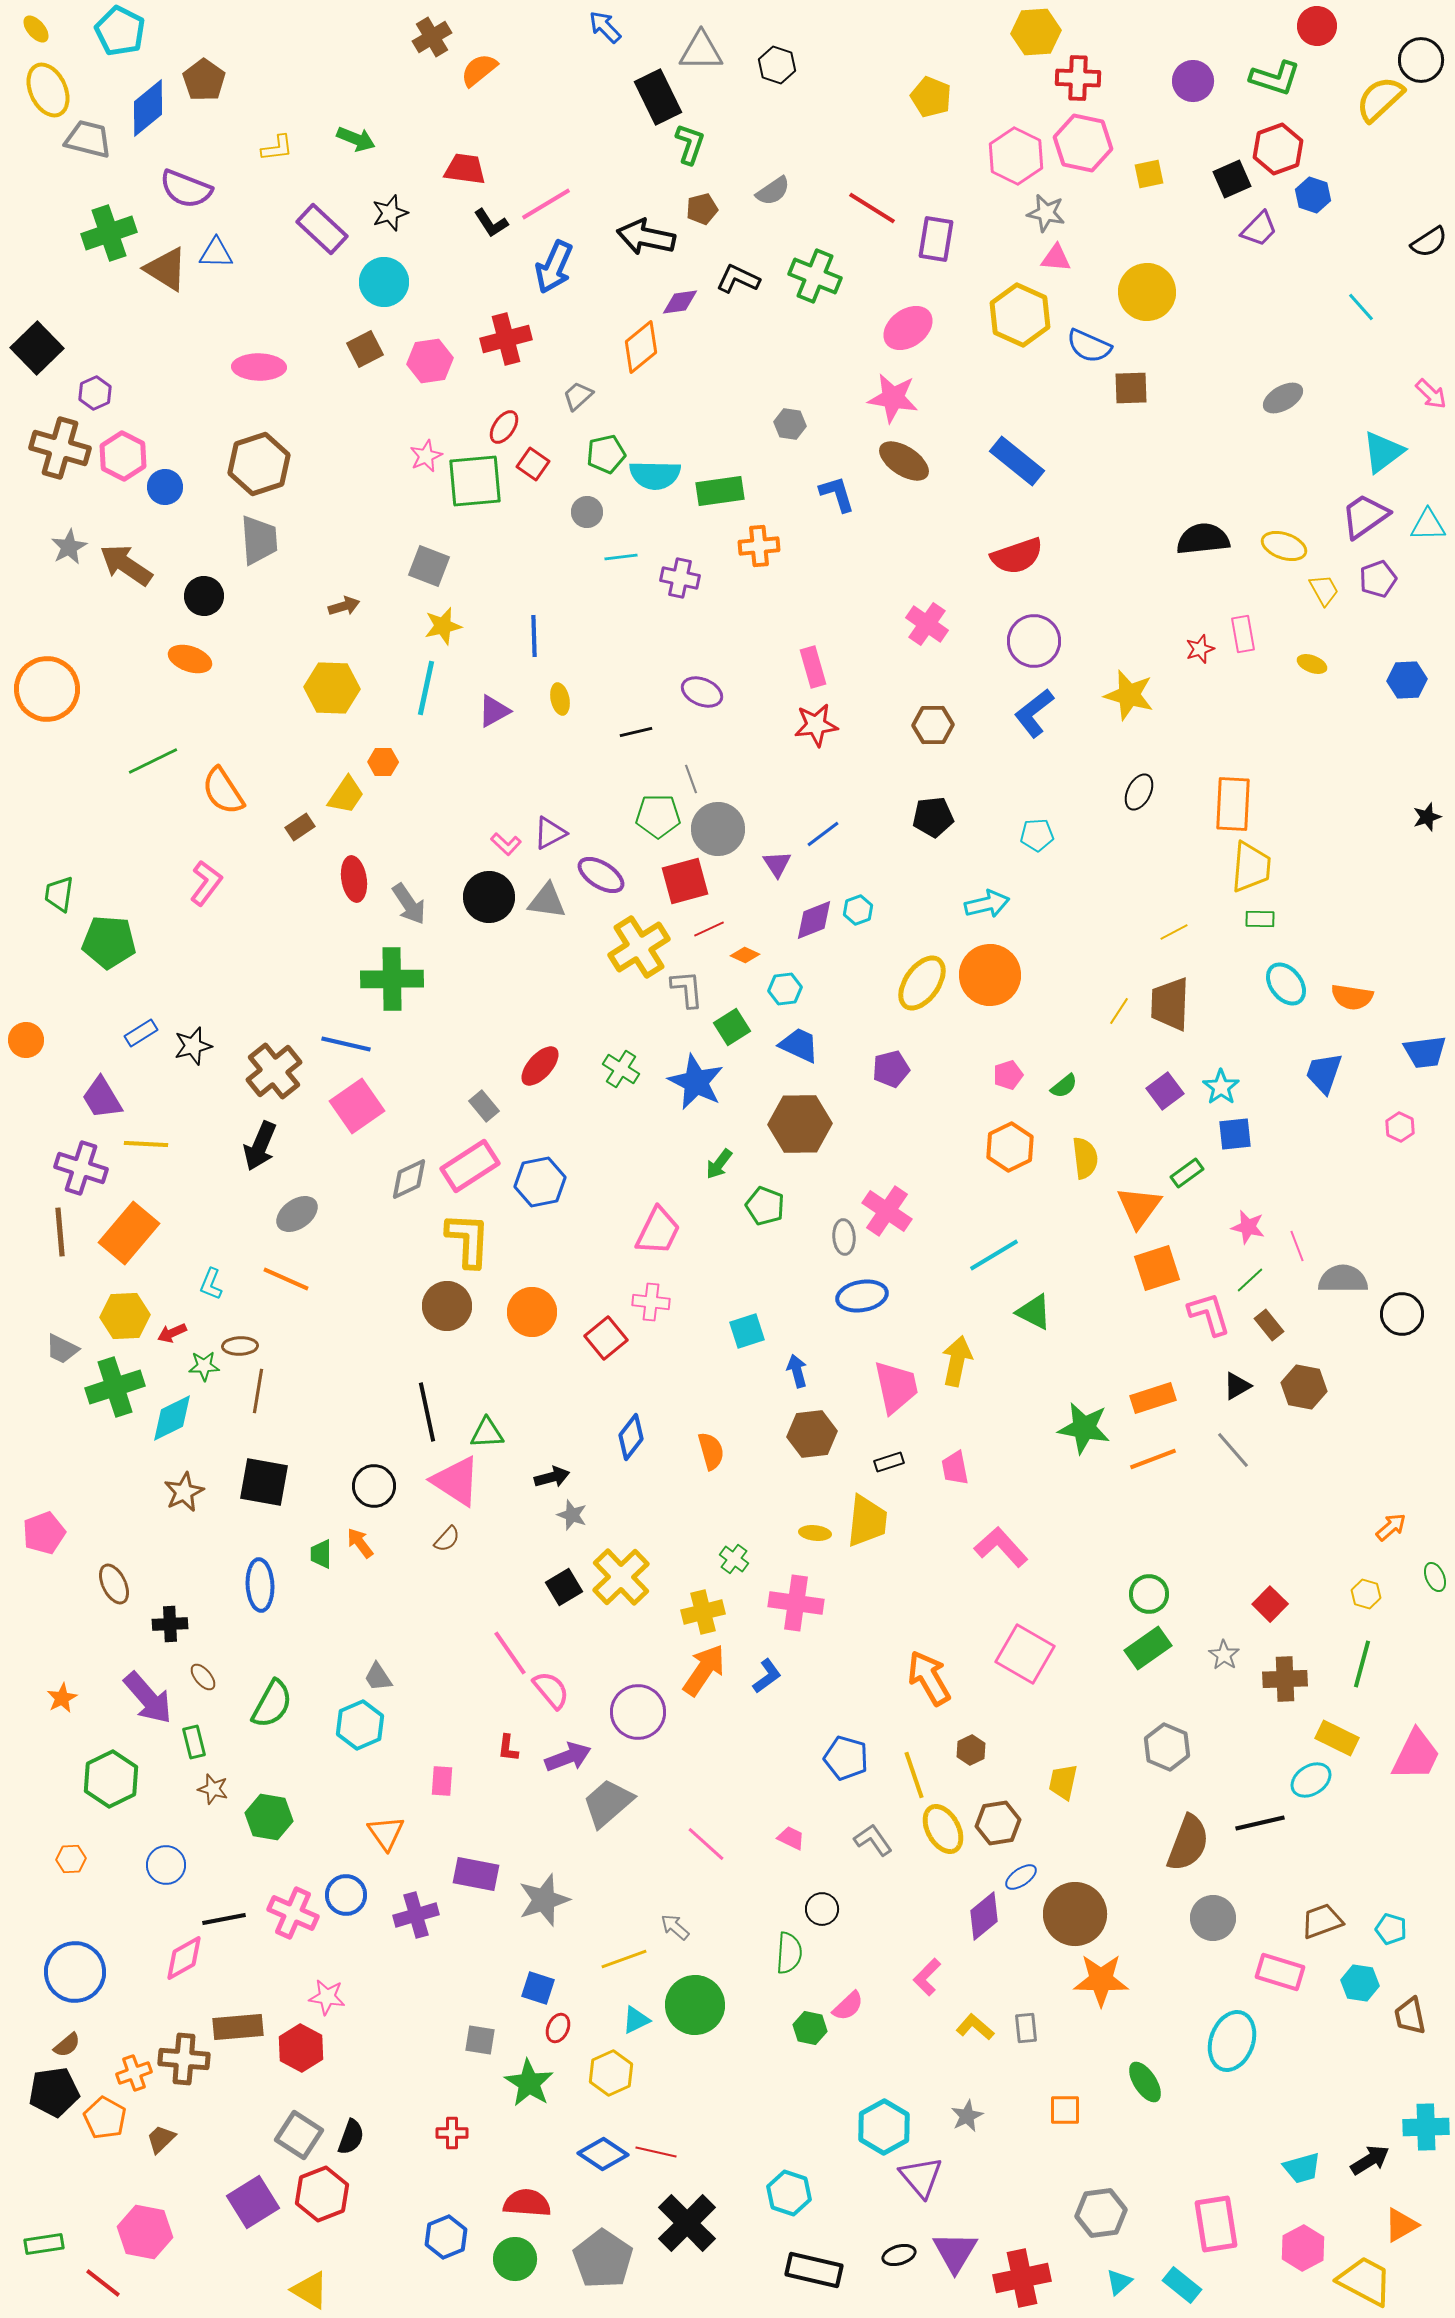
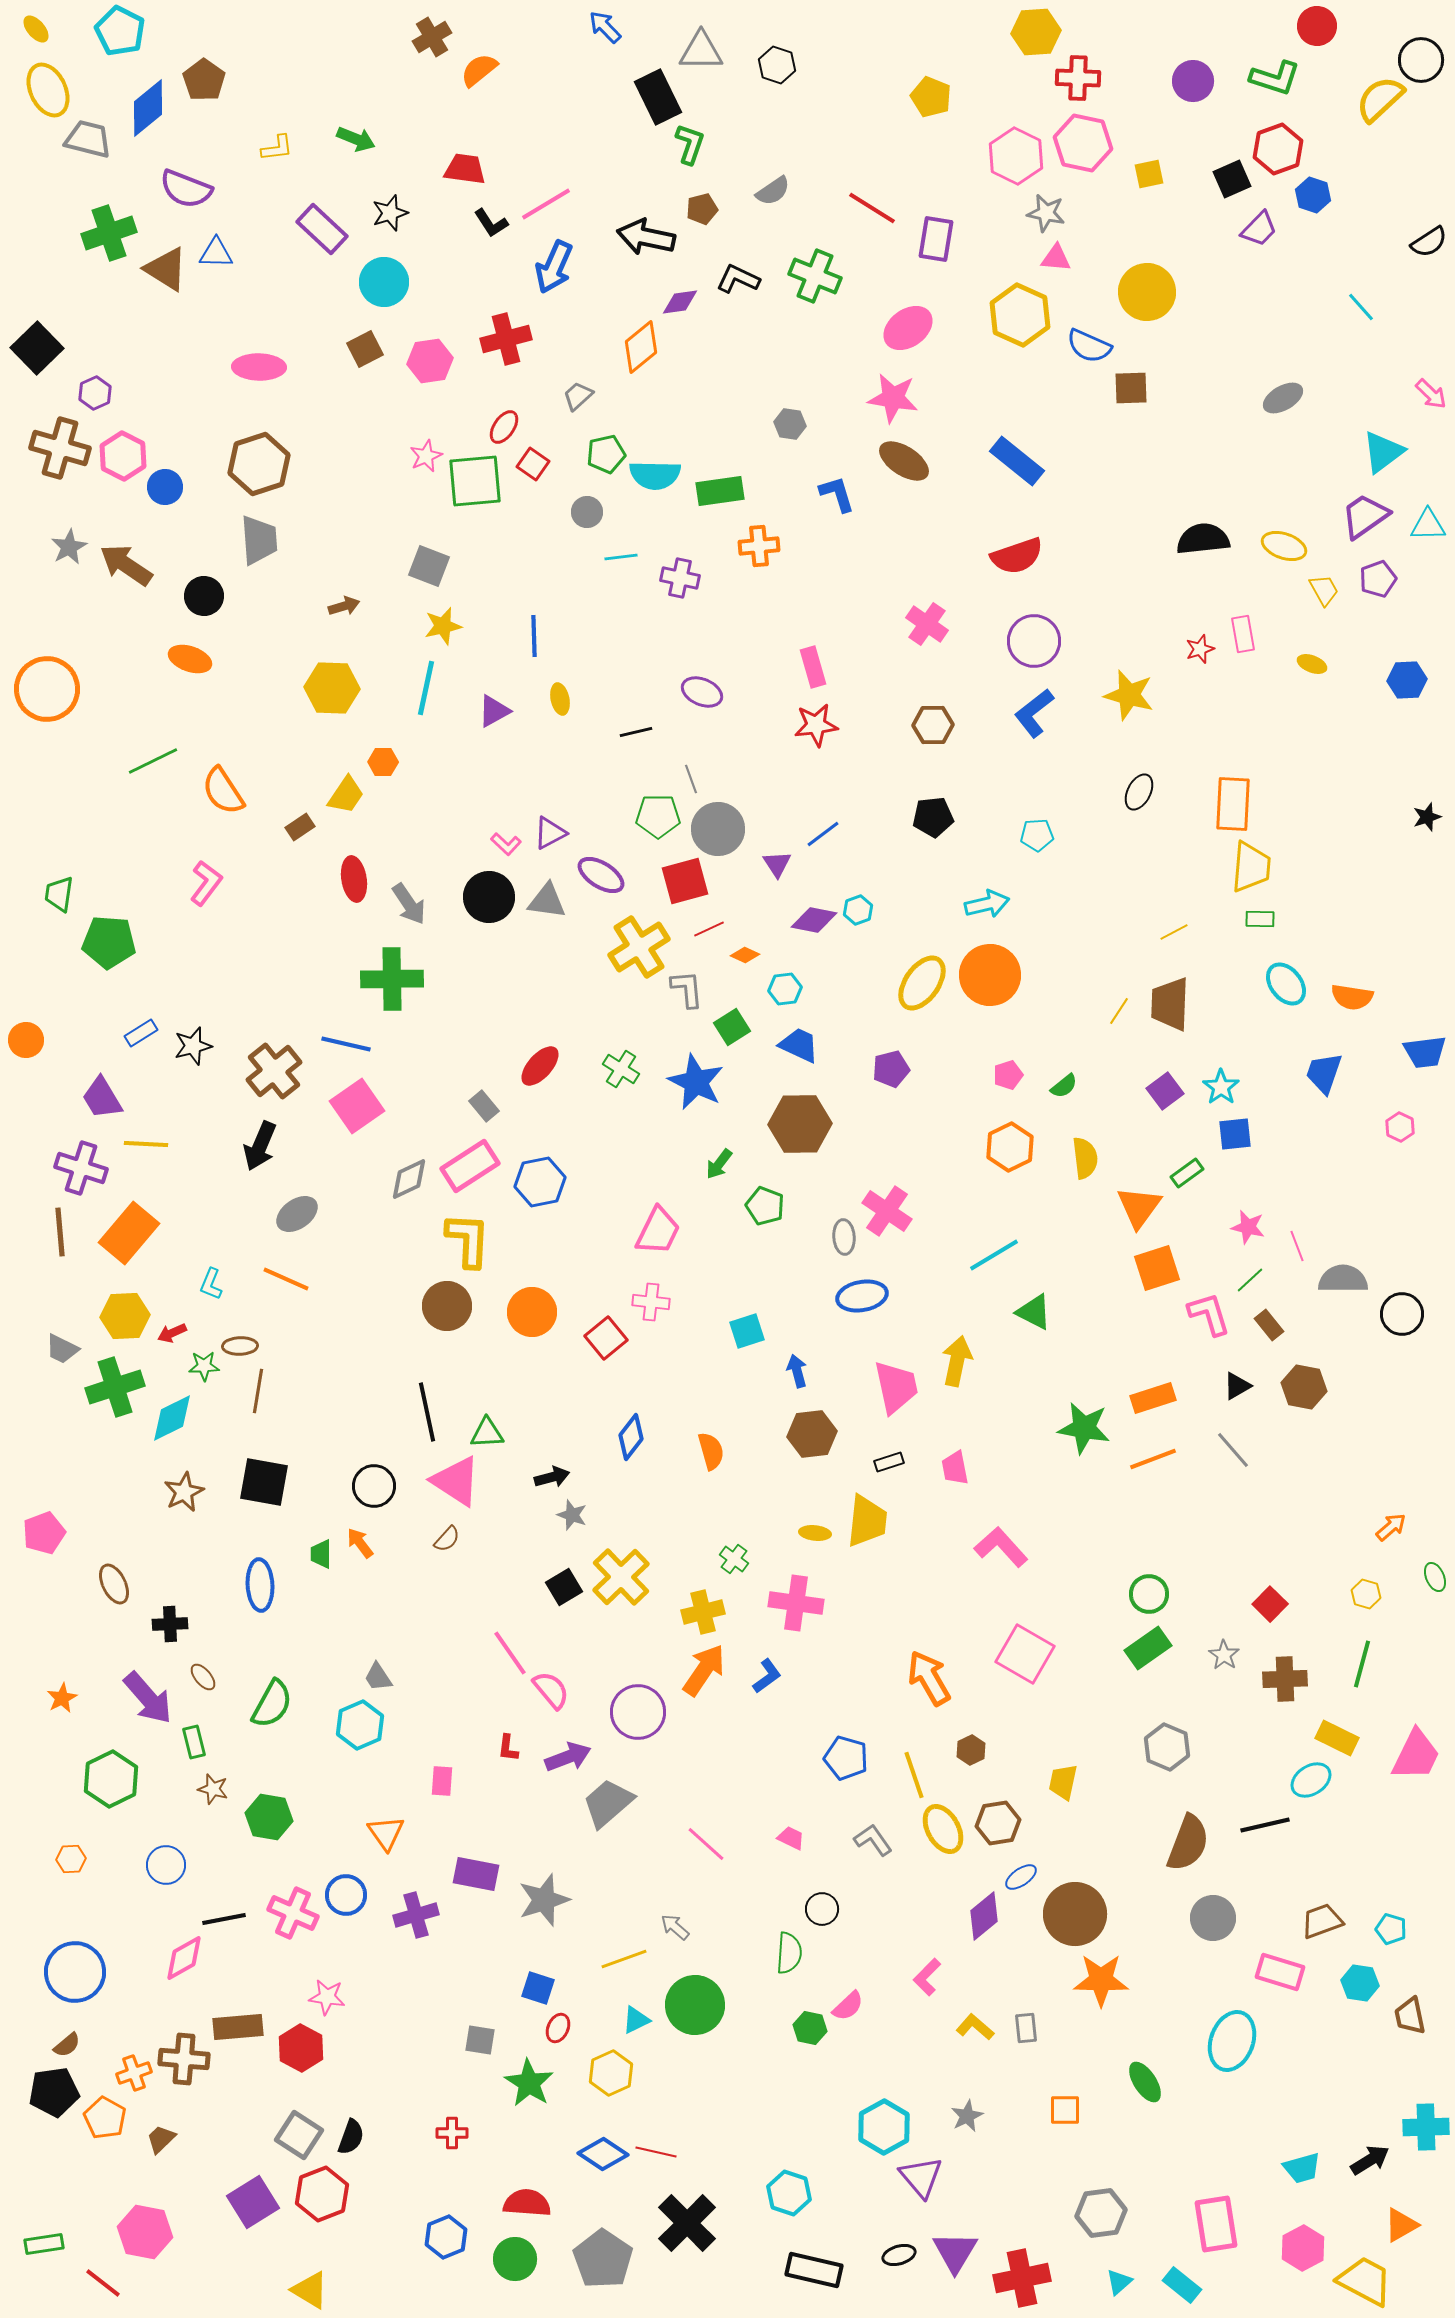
purple diamond at (814, 920): rotated 33 degrees clockwise
black line at (1260, 1823): moved 5 px right, 2 px down
